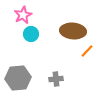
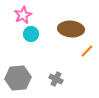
brown ellipse: moved 2 px left, 2 px up
gray cross: rotated 32 degrees clockwise
